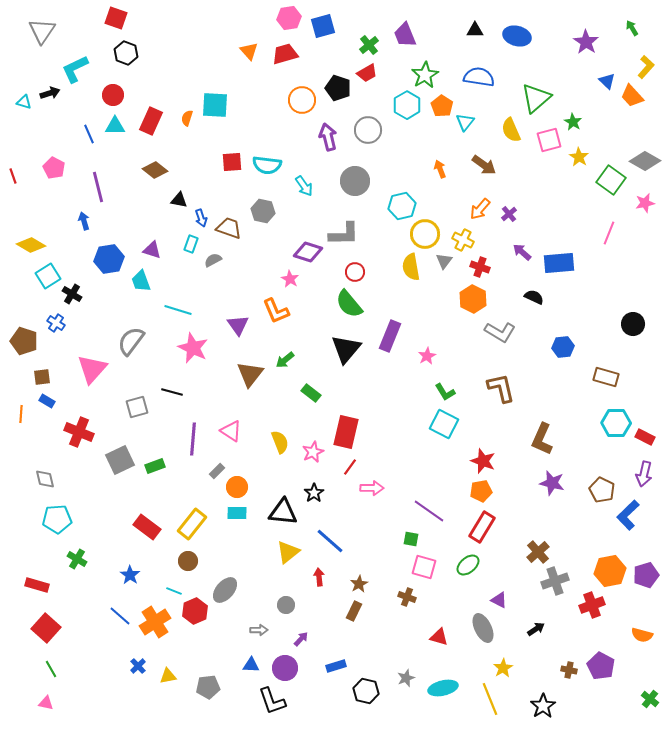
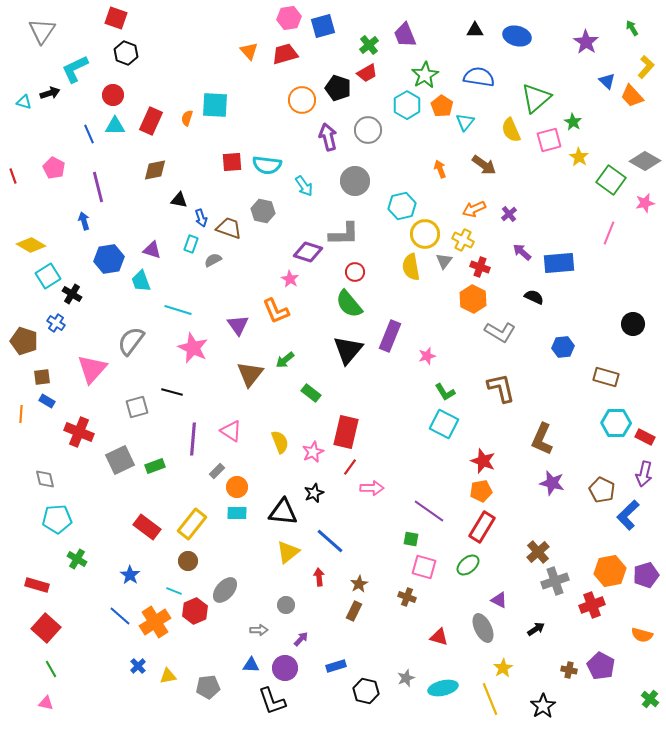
brown diamond at (155, 170): rotated 50 degrees counterclockwise
orange arrow at (480, 209): moved 6 px left; rotated 25 degrees clockwise
black triangle at (346, 349): moved 2 px right, 1 px down
pink star at (427, 356): rotated 12 degrees clockwise
black star at (314, 493): rotated 12 degrees clockwise
